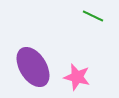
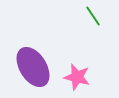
green line: rotated 30 degrees clockwise
